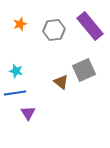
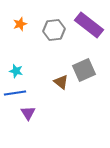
purple rectangle: moved 1 px left, 1 px up; rotated 12 degrees counterclockwise
